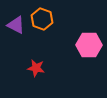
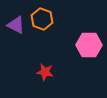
red star: moved 9 px right, 4 px down
